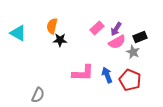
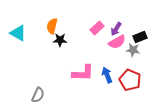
gray star: moved 2 px up; rotated 16 degrees counterclockwise
